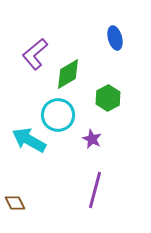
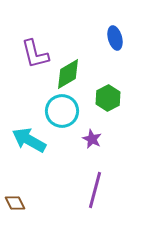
purple L-shape: rotated 64 degrees counterclockwise
cyan circle: moved 4 px right, 4 px up
